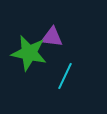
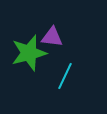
green star: rotated 27 degrees counterclockwise
